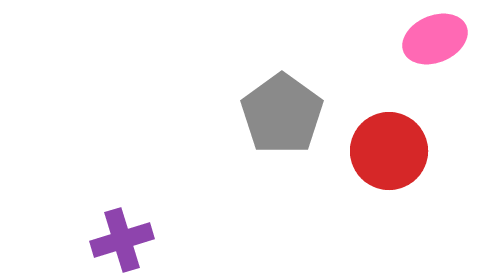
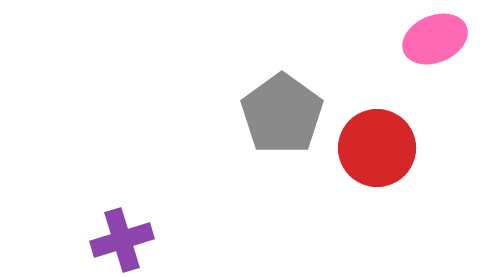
red circle: moved 12 px left, 3 px up
